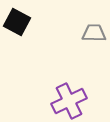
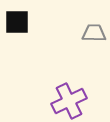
black square: rotated 28 degrees counterclockwise
